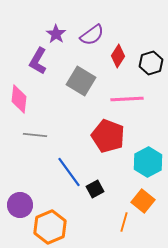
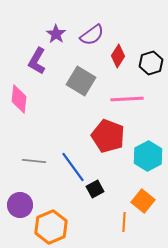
purple L-shape: moved 1 px left
gray line: moved 1 px left, 26 px down
cyan hexagon: moved 6 px up
blue line: moved 4 px right, 5 px up
orange line: rotated 12 degrees counterclockwise
orange hexagon: moved 1 px right
